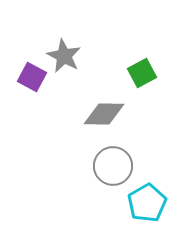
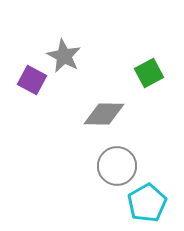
green square: moved 7 px right
purple square: moved 3 px down
gray circle: moved 4 px right
